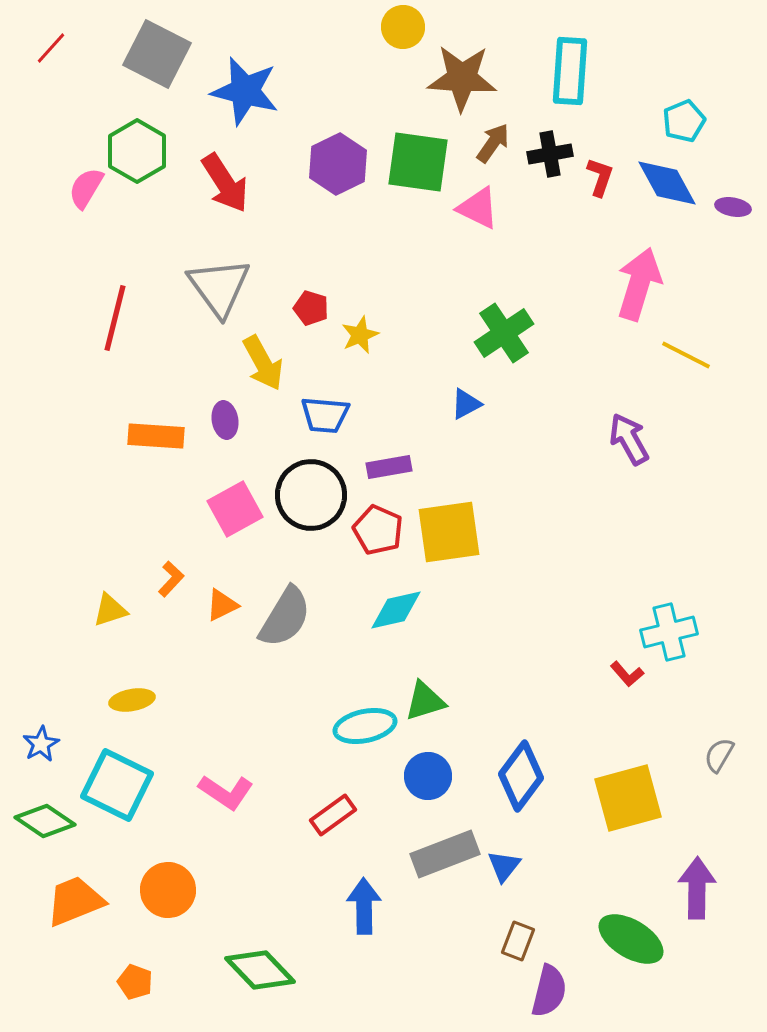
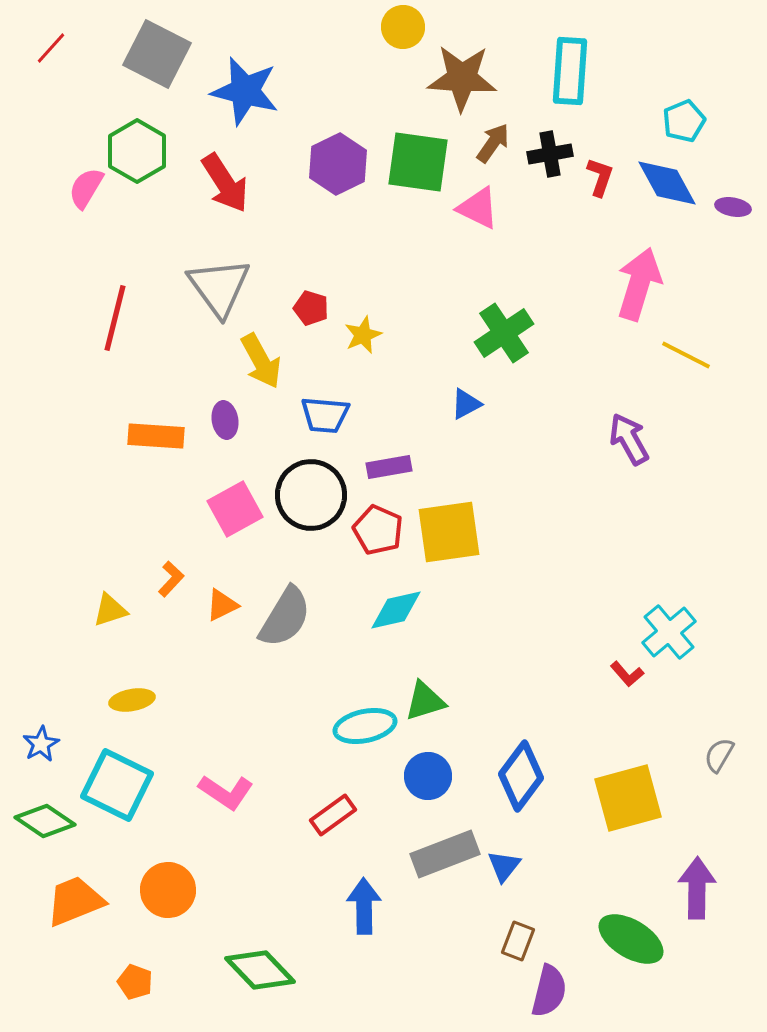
yellow star at (360, 335): moved 3 px right
yellow arrow at (263, 363): moved 2 px left, 2 px up
cyan cross at (669, 632): rotated 26 degrees counterclockwise
